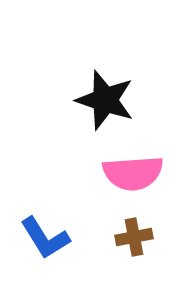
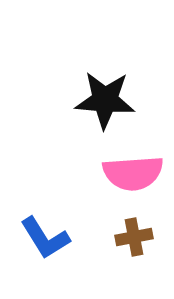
black star: rotated 14 degrees counterclockwise
